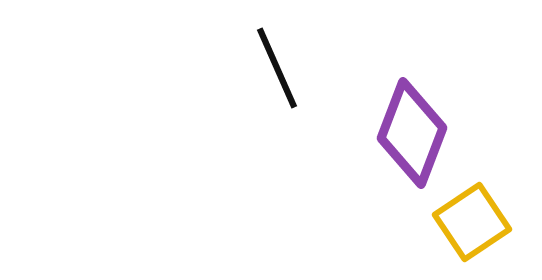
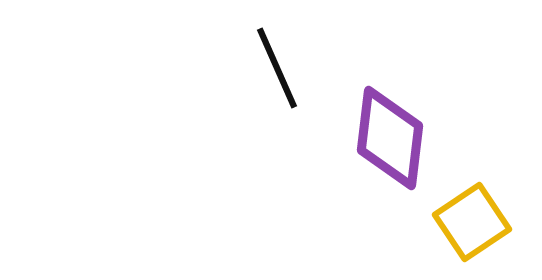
purple diamond: moved 22 px left, 5 px down; rotated 14 degrees counterclockwise
